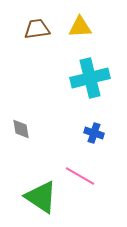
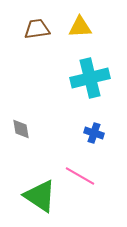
green triangle: moved 1 px left, 1 px up
